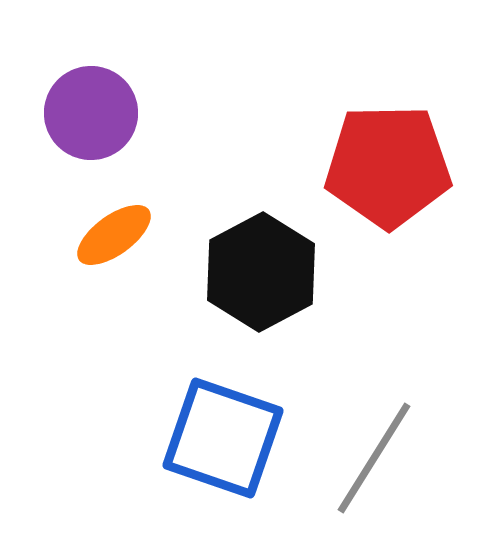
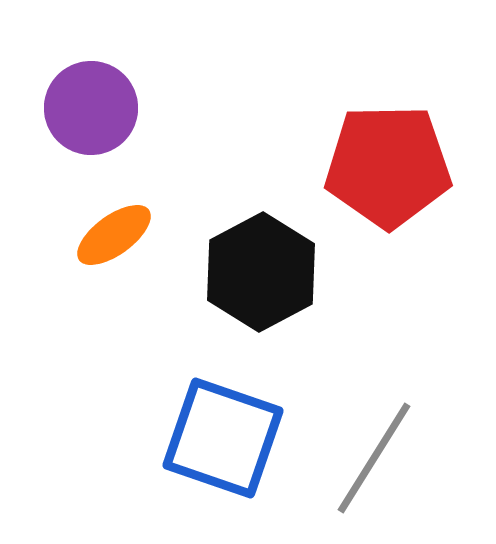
purple circle: moved 5 px up
